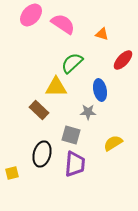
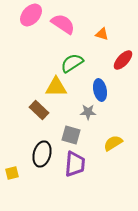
green semicircle: rotated 10 degrees clockwise
